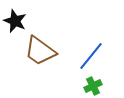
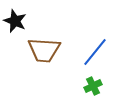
brown trapezoid: moved 4 px right, 1 px up; rotated 32 degrees counterclockwise
blue line: moved 4 px right, 4 px up
